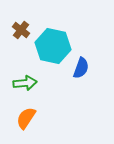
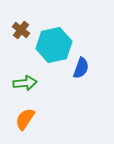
cyan hexagon: moved 1 px right, 1 px up; rotated 24 degrees counterclockwise
orange semicircle: moved 1 px left, 1 px down
